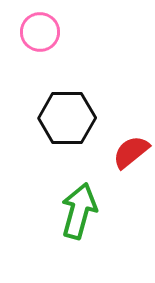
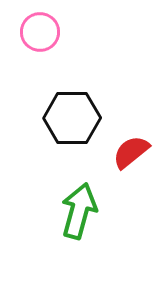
black hexagon: moved 5 px right
